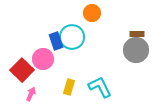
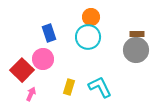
orange circle: moved 1 px left, 4 px down
cyan circle: moved 16 px right
blue rectangle: moved 7 px left, 8 px up
